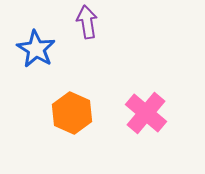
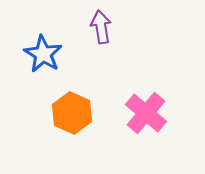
purple arrow: moved 14 px right, 5 px down
blue star: moved 7 px right, 5 px down
